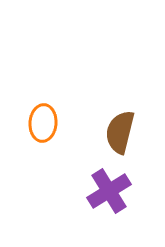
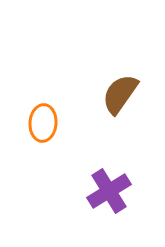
brown semicircle: moved 38 px up; rotated 21 degrees clockwise
